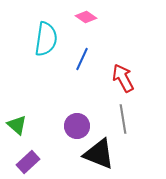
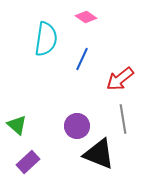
red arrow: moved 3 px left, 1 px down; rotated 100 degrees counterclockwise
